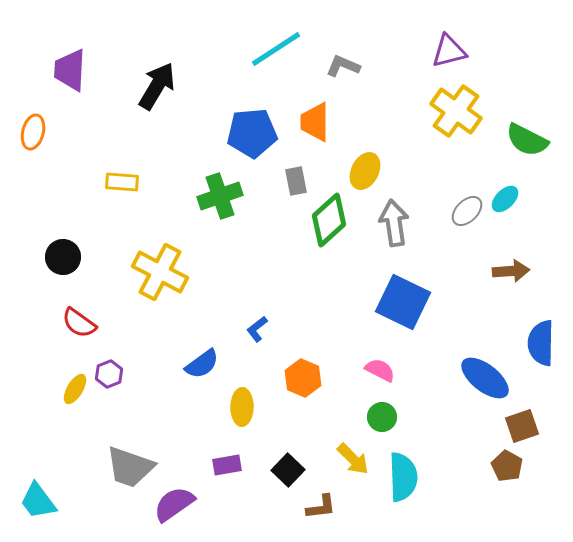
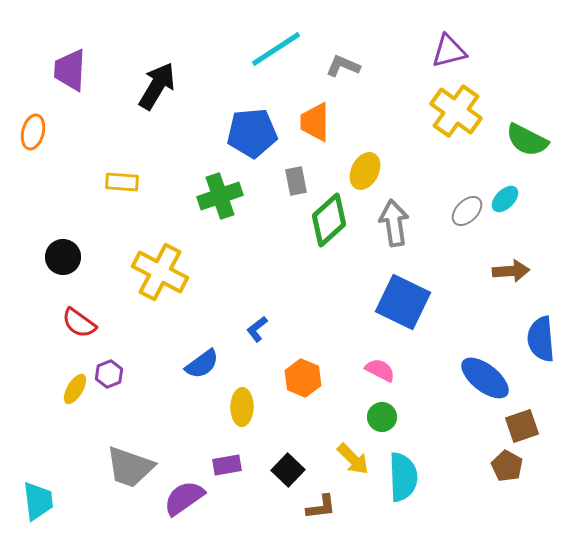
blue semicircle at (541, 343): moved 4 px up; rotated 6 degrees counterclockwise
cyan trapezoid at (38, 501): rotated 150 degrees counterclockwise
purple semicircle at (174, 504): moved 10 px right, 6 px up
